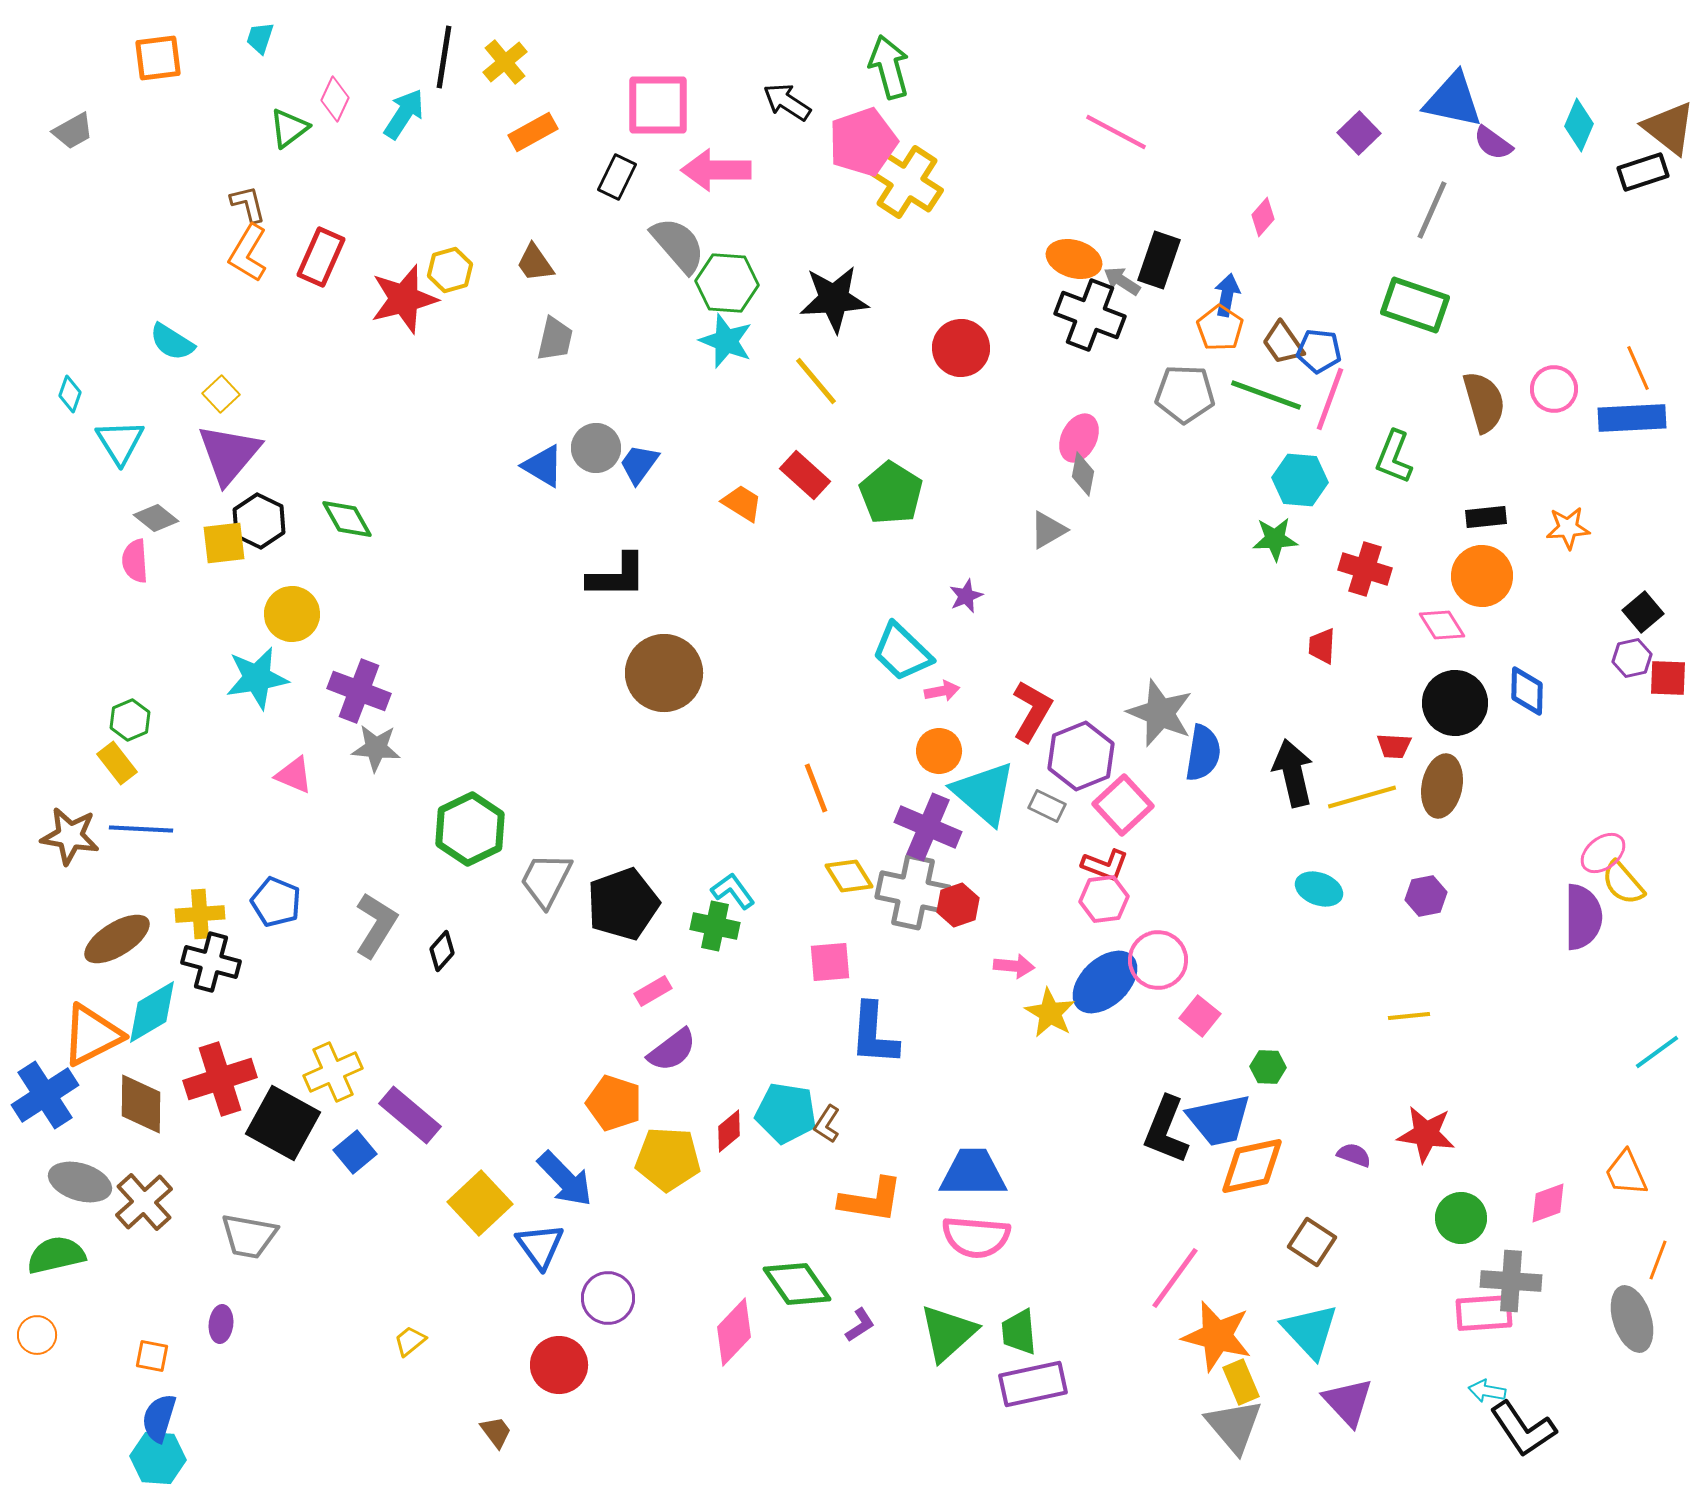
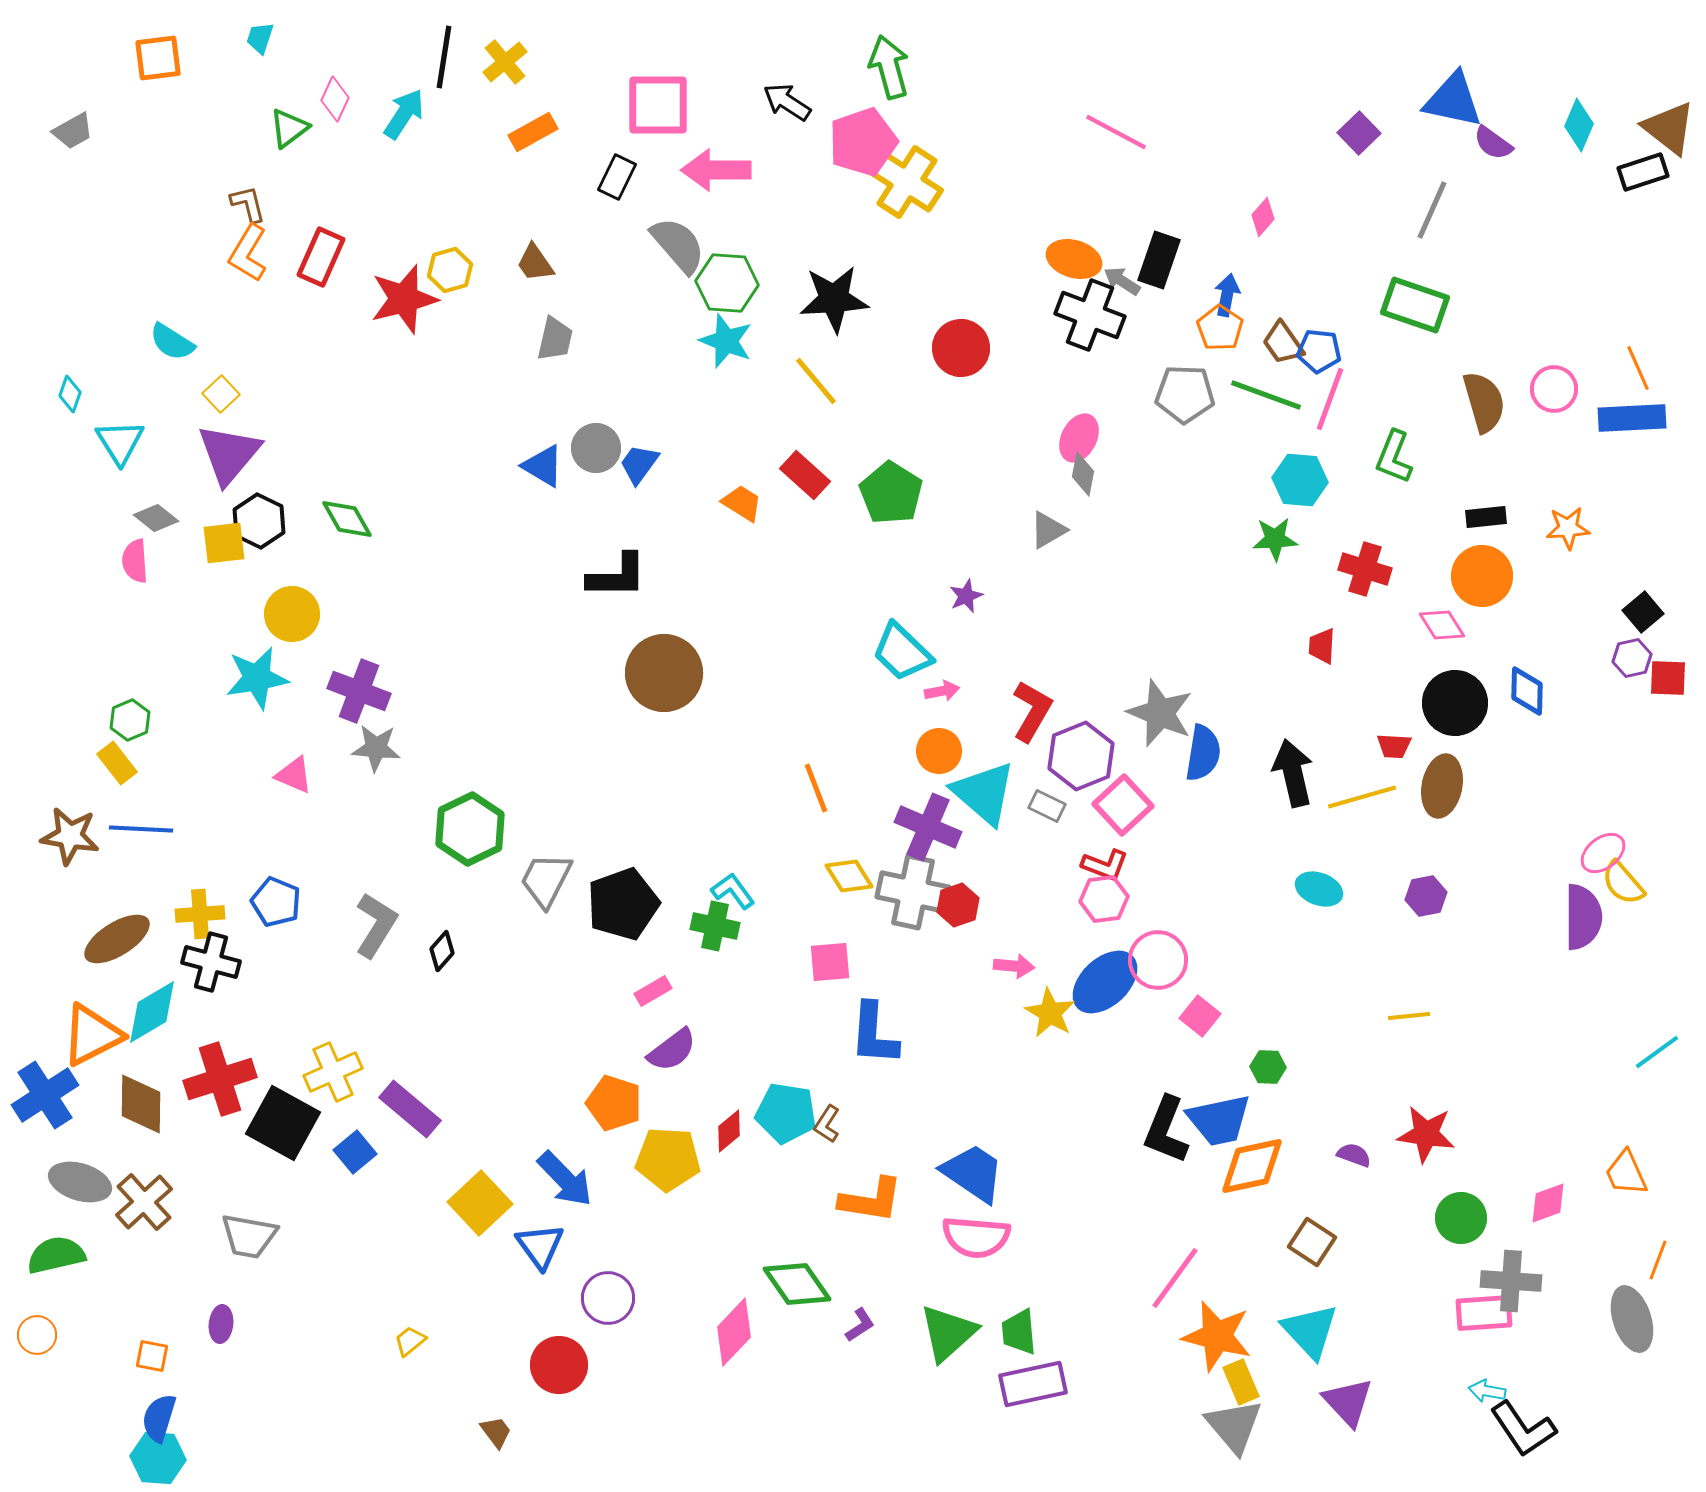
purple rectangle at (410, 1115): moved 6 px up
blue trapezoid at (973, 1173): rotated 34 degrees clockwise
